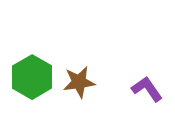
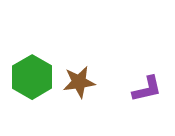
purple L-shape: rotated 112 degrees clockwise
